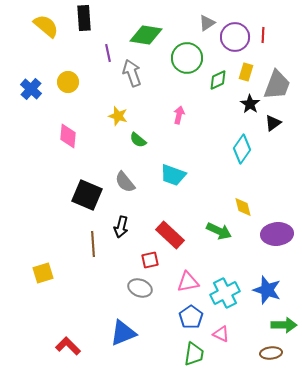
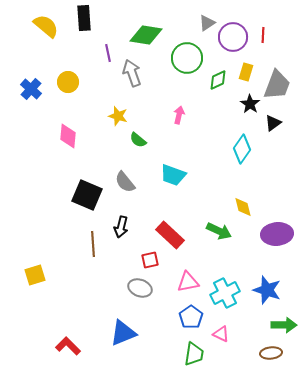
purple circle at (235, 37): moved 2 px left
yellow square at (43, 273): moved 8 px left, 2 px down
